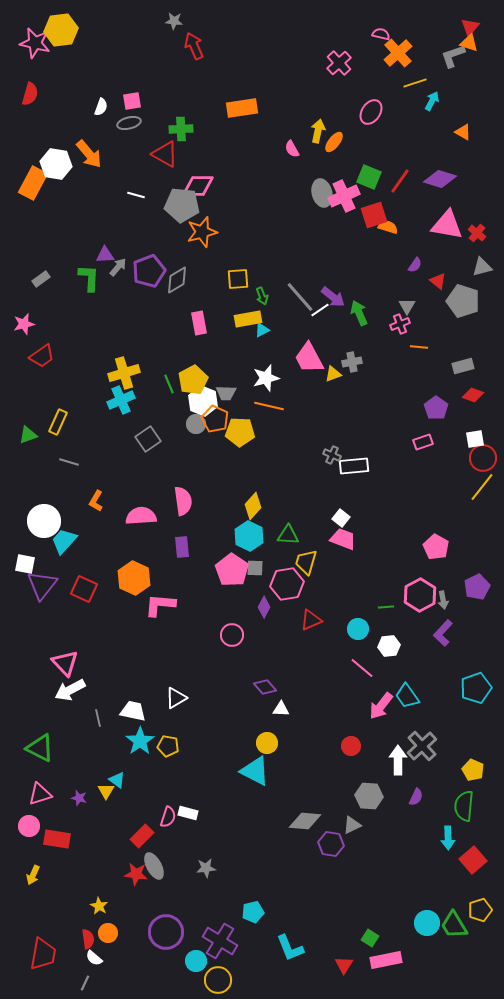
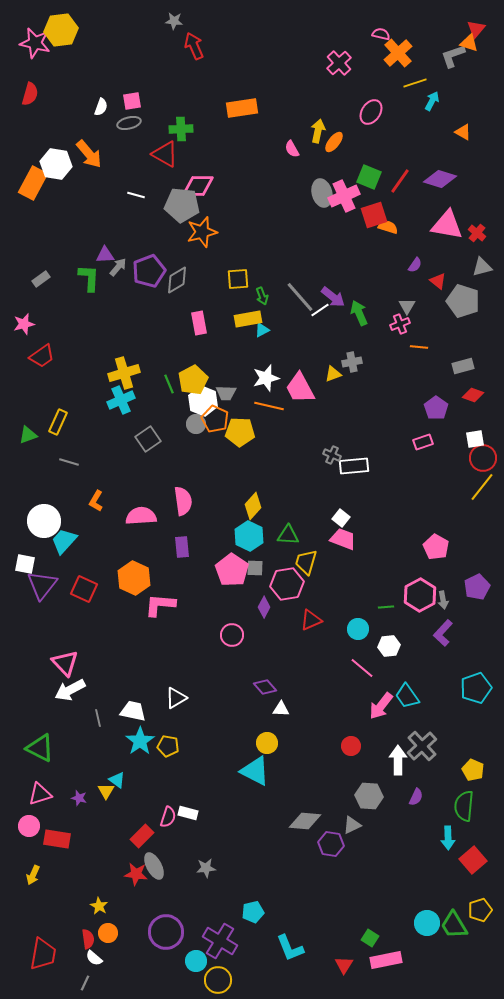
red triangle at (470, 27): moved 6 px right, 2 px down
pink trapezoid at (309, 358): moved 9 px left, 30 px down
